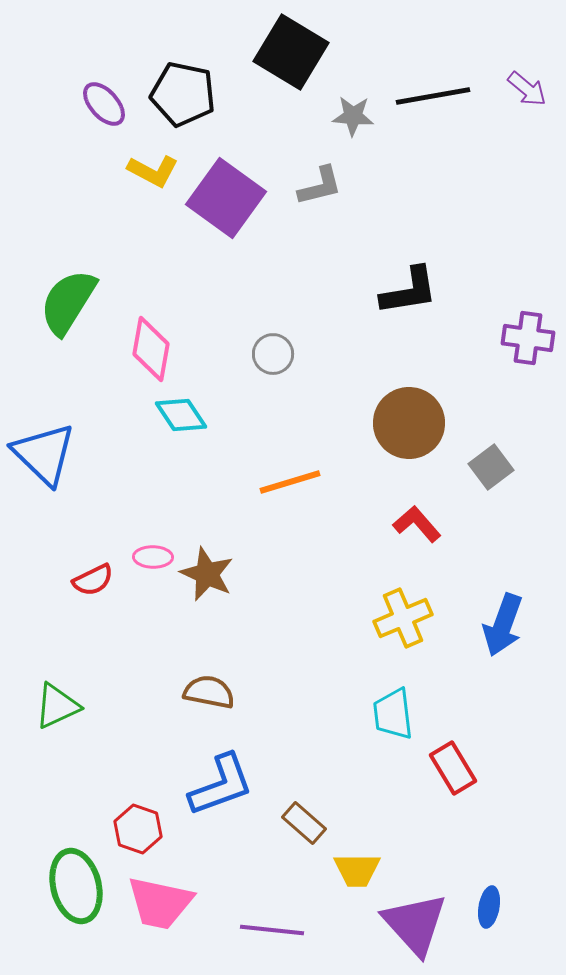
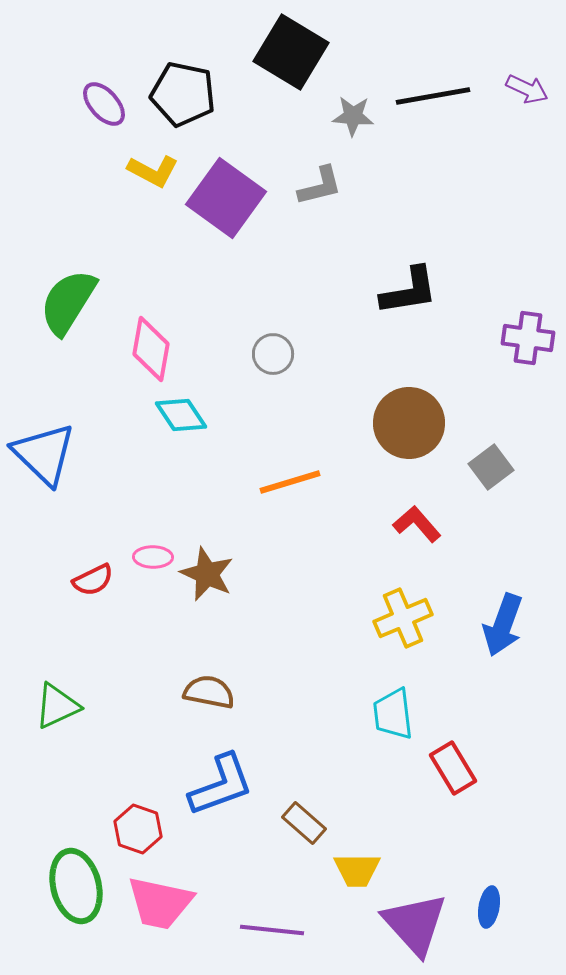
purple arrow: rotated 15 degrees counterclockwise
